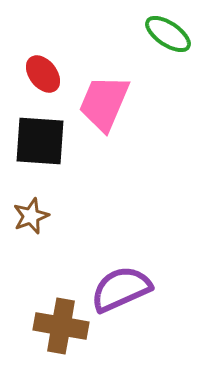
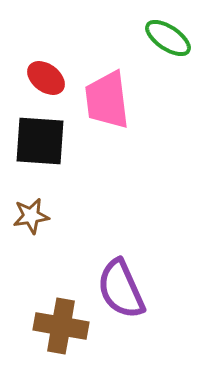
green ellipse: moved 4 px down
red ellipse: moved 3 px right, 4 px down; rotated 15 degrees counterclockwise
pink trapezoid: moved 3 px right, 3 px up; rotated 30 degrees counterclockwise
brown star: rotated 12 degrees clockwise
purple semicircle: rotated 90 degrees counterclockwise
